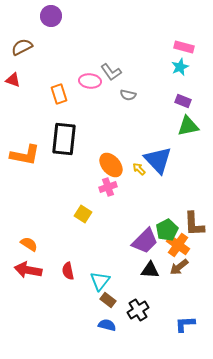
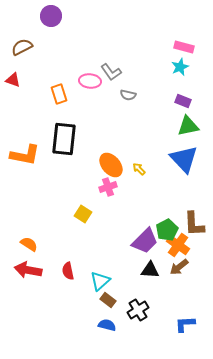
blue triangle: moved 26 px right, 1 px up
cyan triangle: rotated 10 degrees clockwise
